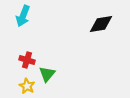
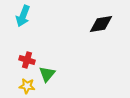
yellow star: rotated 21 degrees counterclockwise
